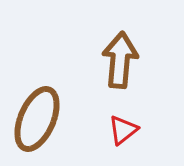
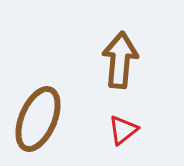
brown ellipse: moved 1 px right
